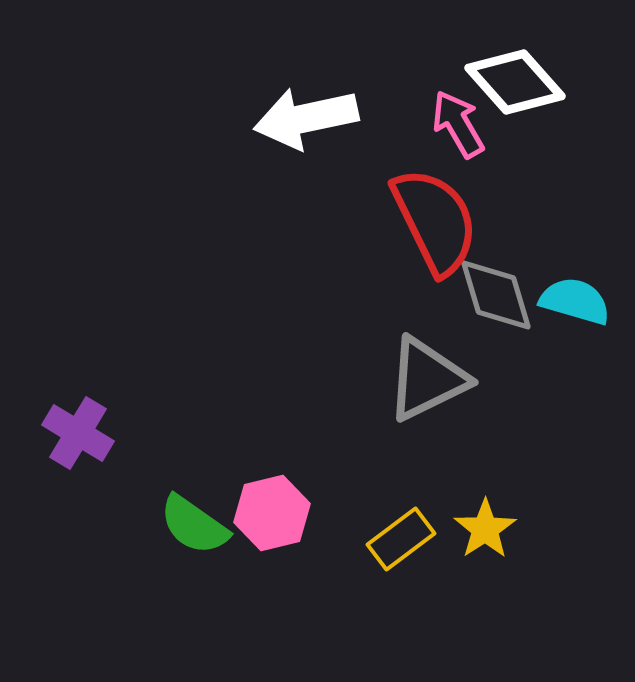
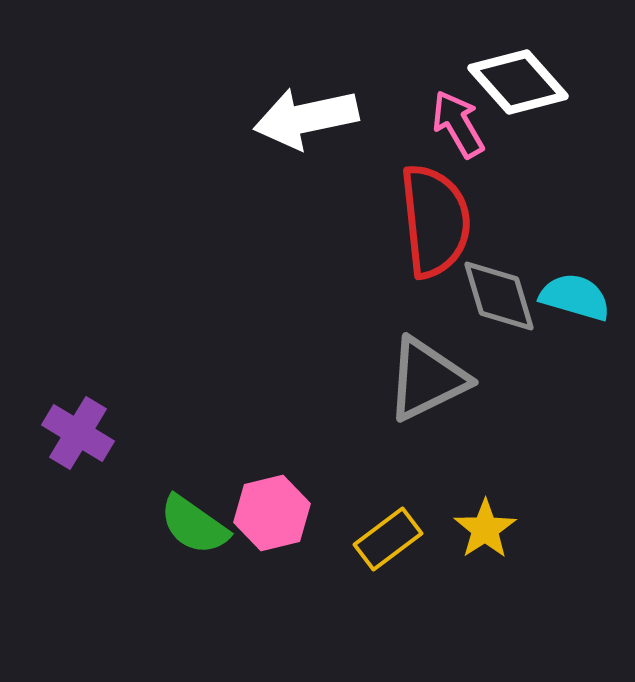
white diamond: moved 3 px right
red semicircle: rotated 20 degrees clockwise
gray diamond: moved 3 px right, 1 px down
cyan semicircle: moved 4 px up
yellow rectangle: moved 13 px left
